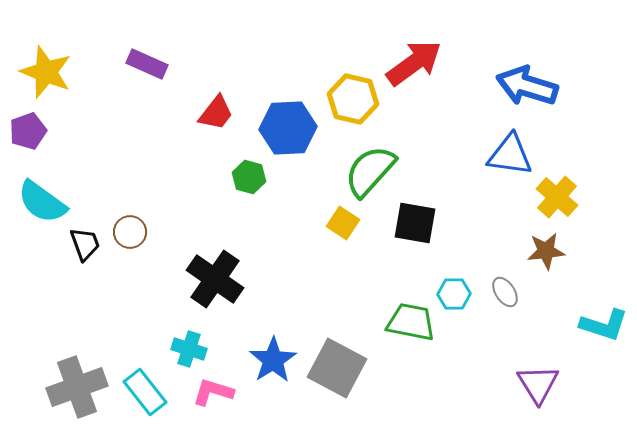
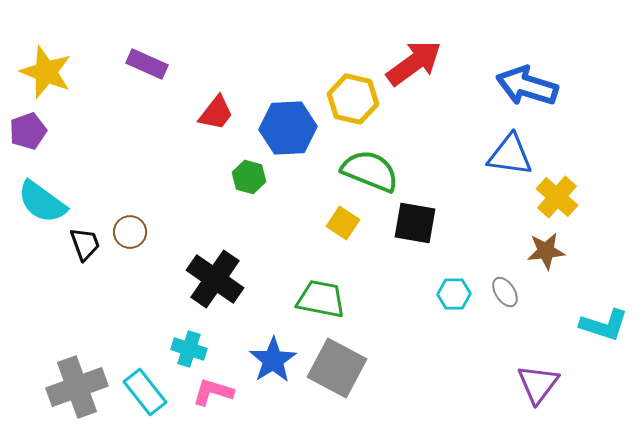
green semicircle: rotated 70 degrees clockwise
green trapezoid: moved 90 px left, 23 px up
purple triangle: rotated 9 degrees clockwise
